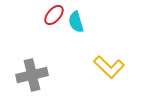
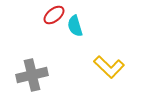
red ellipse: rotated 10 degrees clockwise
cyan semicircle: moved 1 px left, 4 px down
